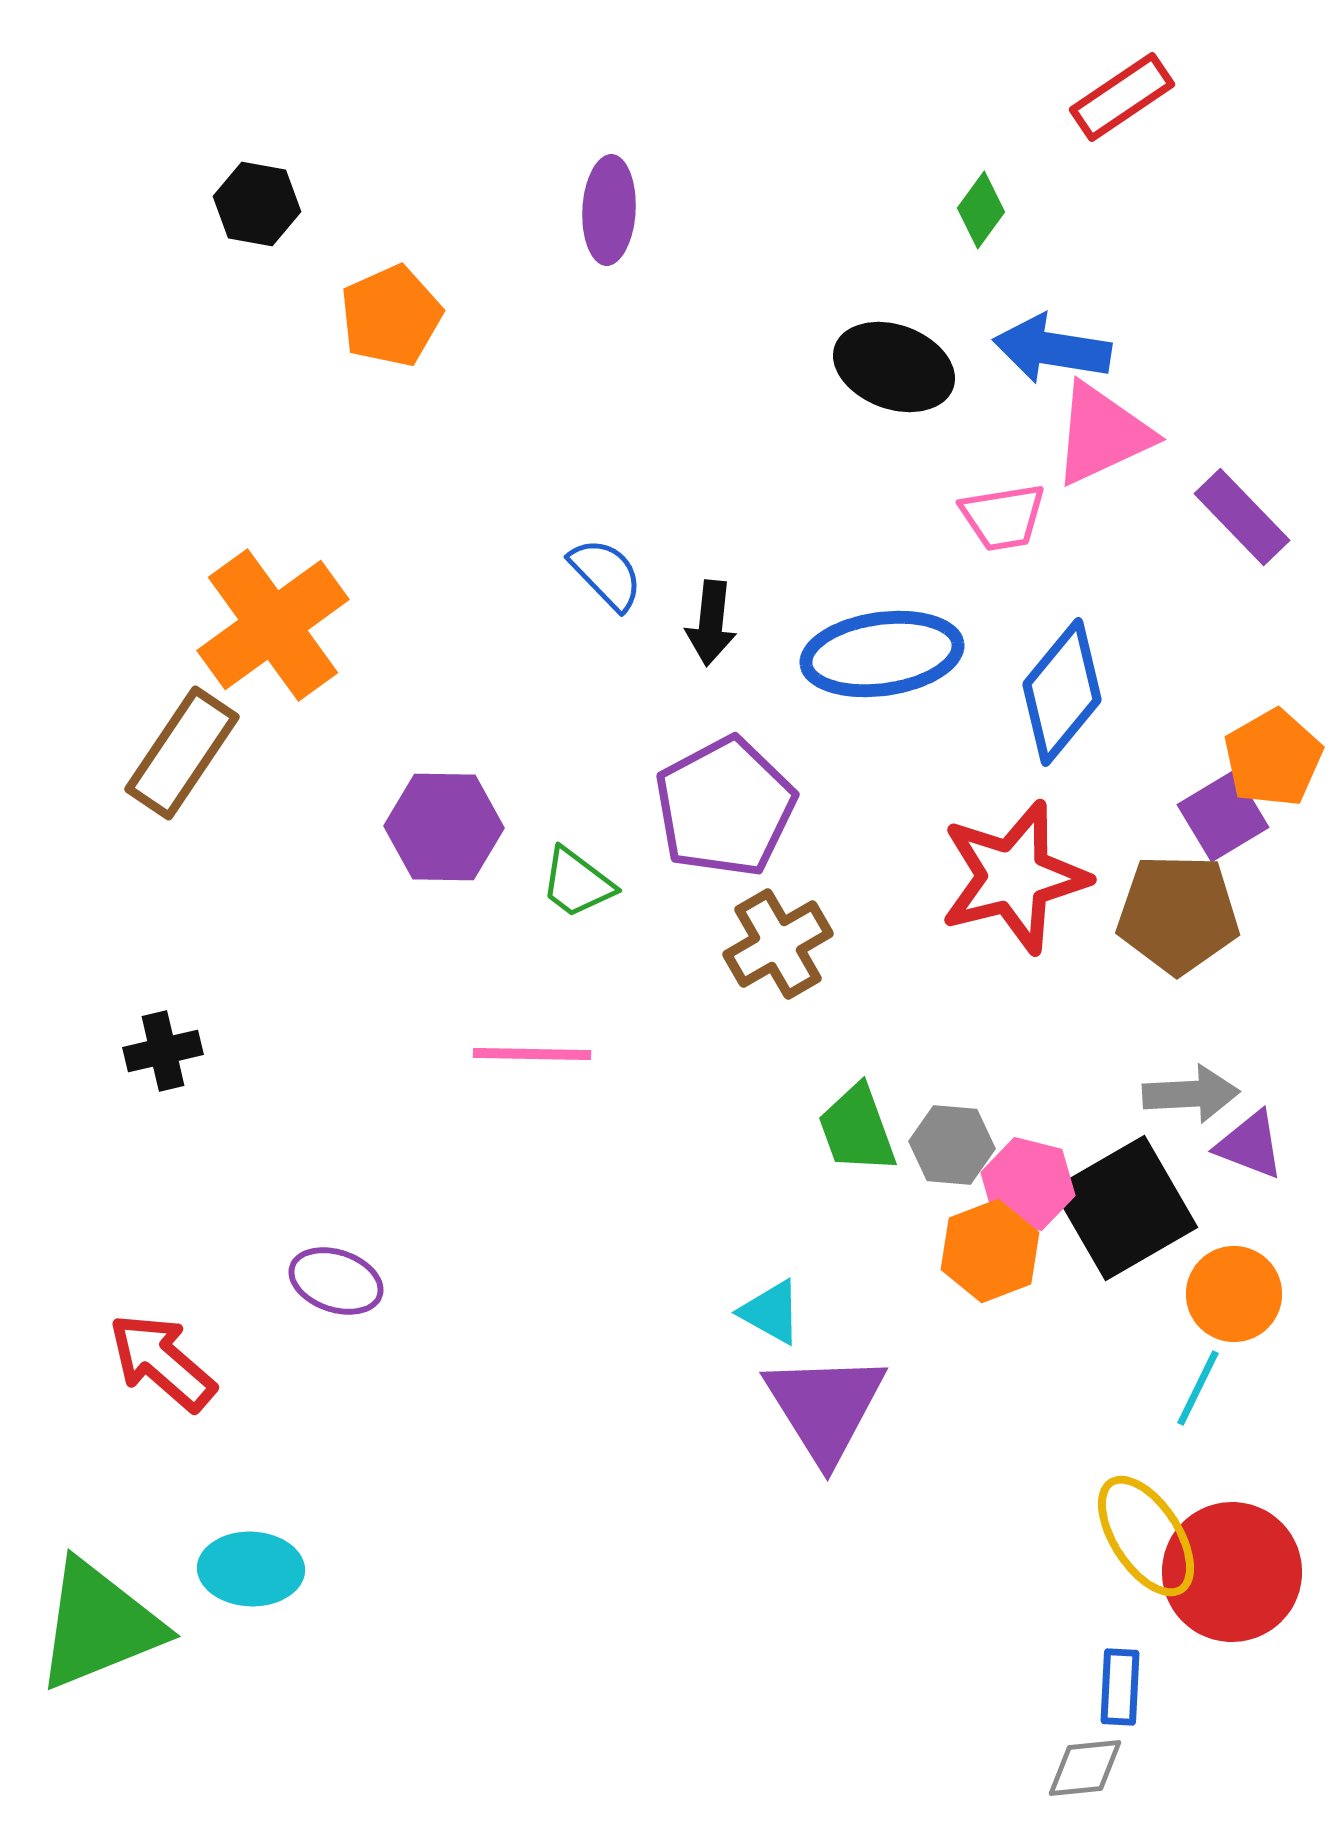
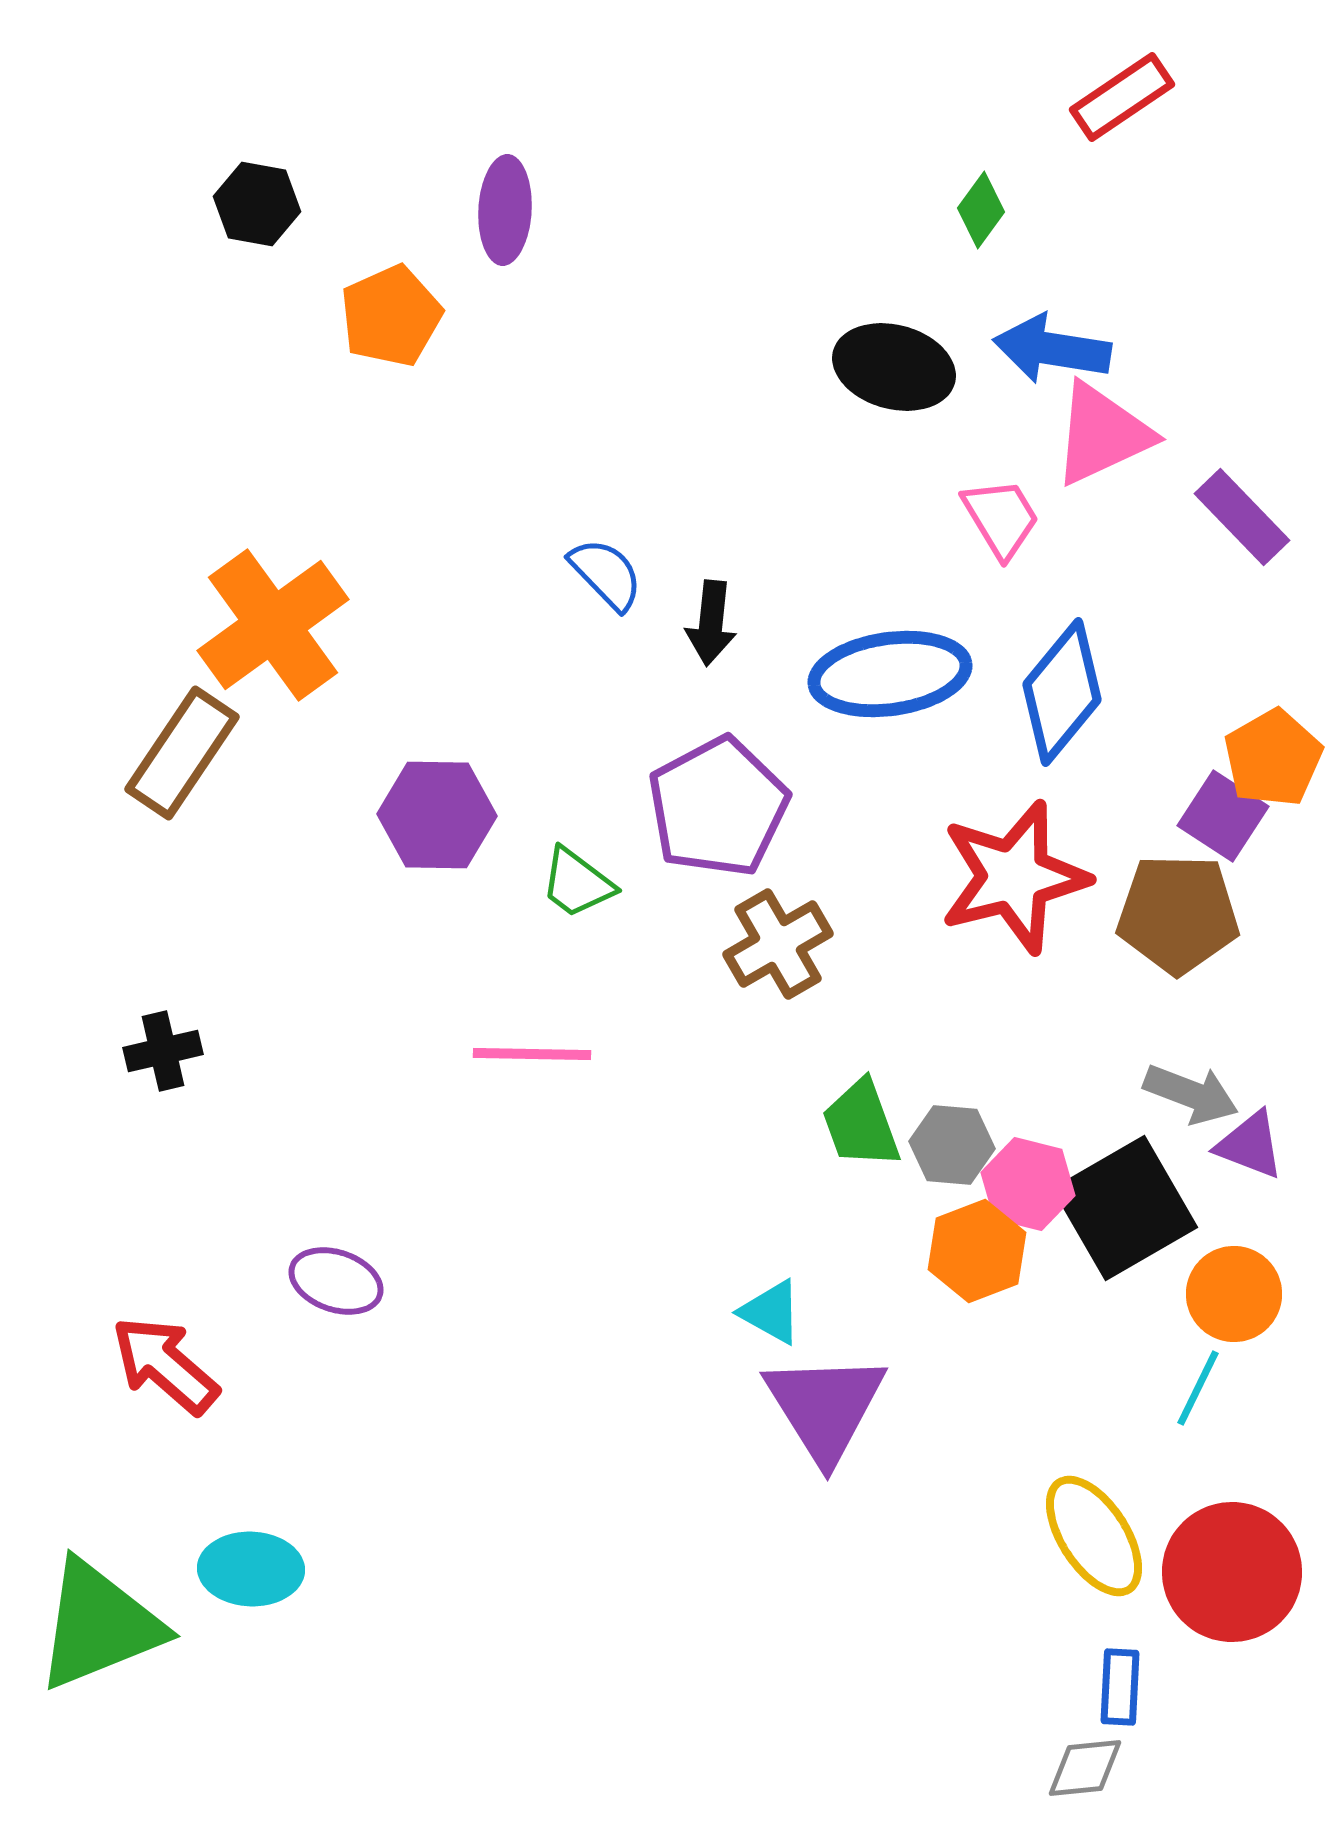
purple ellipse at (609, 210): moved 104 px left
black ellipse at (894, 367): rotated 5 degrees counterclockwise
pink trapezoid at (1003, 517): moved 2 px left, 1 px down; rotated 112 degrees counterclockwise
blue ellipse at (882, 654): moved 8 px right, 20 px down
purple pentagon at (725, 807): moved 7 px left
purple square at (1223, 816): rotated 26 degrees counterclockwise
purple hexagon at (444, 827): moved 7 px left, 12 px up
gray arrow at (1191, 1094): rotated 24 degrees clockwise
green trapezoid at (857, 1129): moved 4 px right, 5 px up
orange hexagon at (990, 1251): moved 13 px left
red arrow at (162, 1362): moved 3 px right, 3 px down
yellow ellipse at (1146, 1536): moved 52 px left
